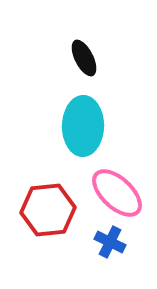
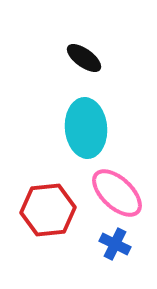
black ellipse: rotated 27 degrees counterclockwise
cyan ellipse: moved 3 px right, 2 px down; rotated 6 degrees counterclockwise
blue cross: moved 5 px right, 2 px down
